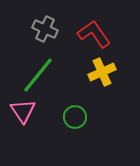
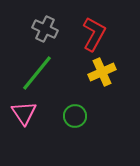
red L-shape: rotated 64 degrees clockwise
green line: moved 1 px left, 2 px up
pink triangle: moved 1 px right, 2 px down
green circle: moved 1 px up
